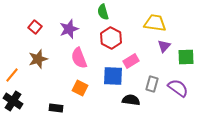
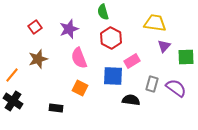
red square: rotated 16 degrees clockwise
pink rectangle: moved 1 px right
purple semicircle: moved 2 px left
